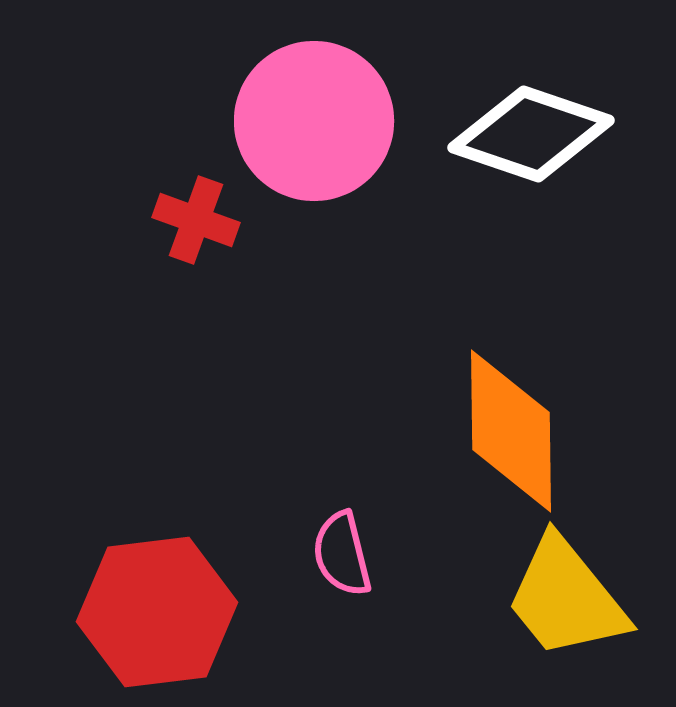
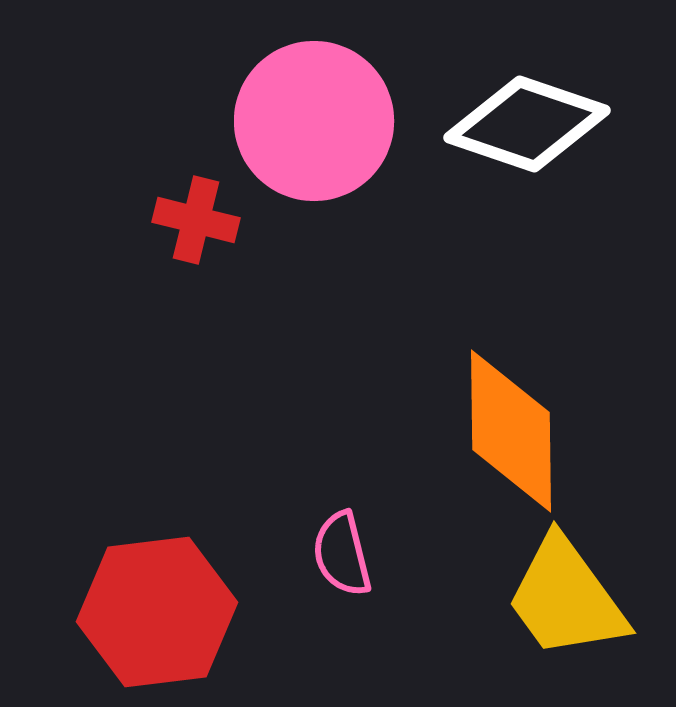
white diamond: moved 4 px left, 10 px up
red cross: rotated 6 degrees counterclockwise
yellow trapezoid: rotated 3 degrees clockwise
